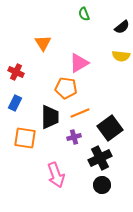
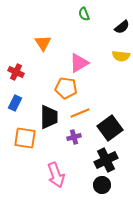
black trapezoid: moved 1 px left
black cross: moved 6 px right, 2 px down
